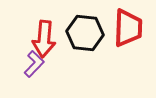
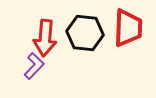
red arrow: moved 1 px right, 1 px up
purple L-shape: moved 2 px down
